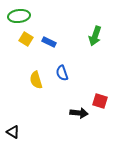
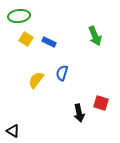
green arrow: rotated 42 degrees counterclockwise
blue semicircle: rotated 35 degrees clockwise
yellow semicircle: rotated 54 degrees clockwise
red square: moved 1 px right, 2 px down
black arrow: rotated 72 degrees clockwise
black triangle: moved 1 px up
